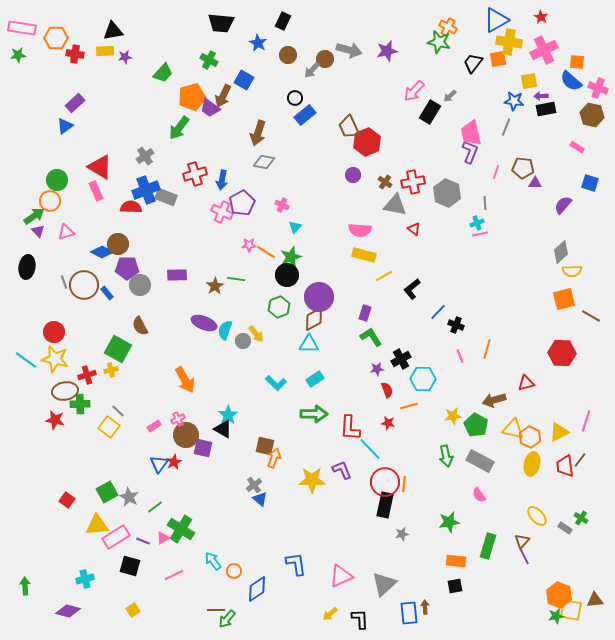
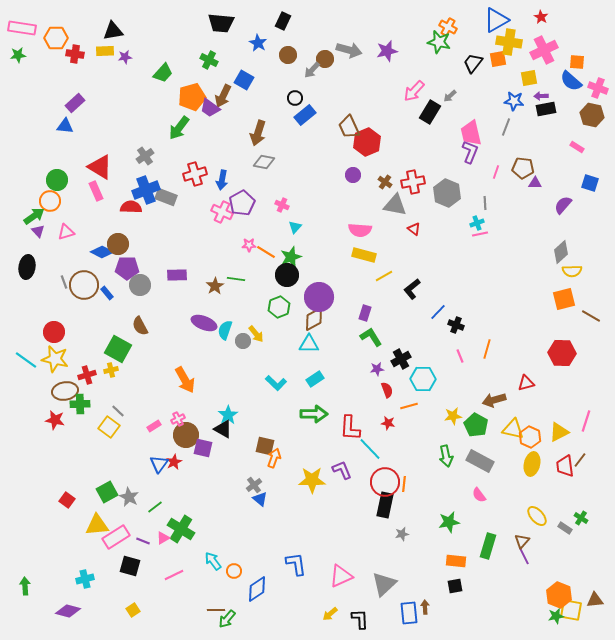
yellow square at (529, 81): moved 3 px up
blue triangle at (65, 126): rotated 42 degrees clockwise
